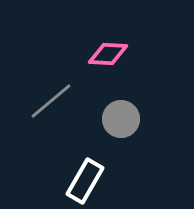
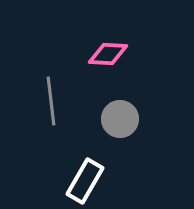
gray line: rotated 57 degrees counterclockwise
gray circle: moved 1 px left
